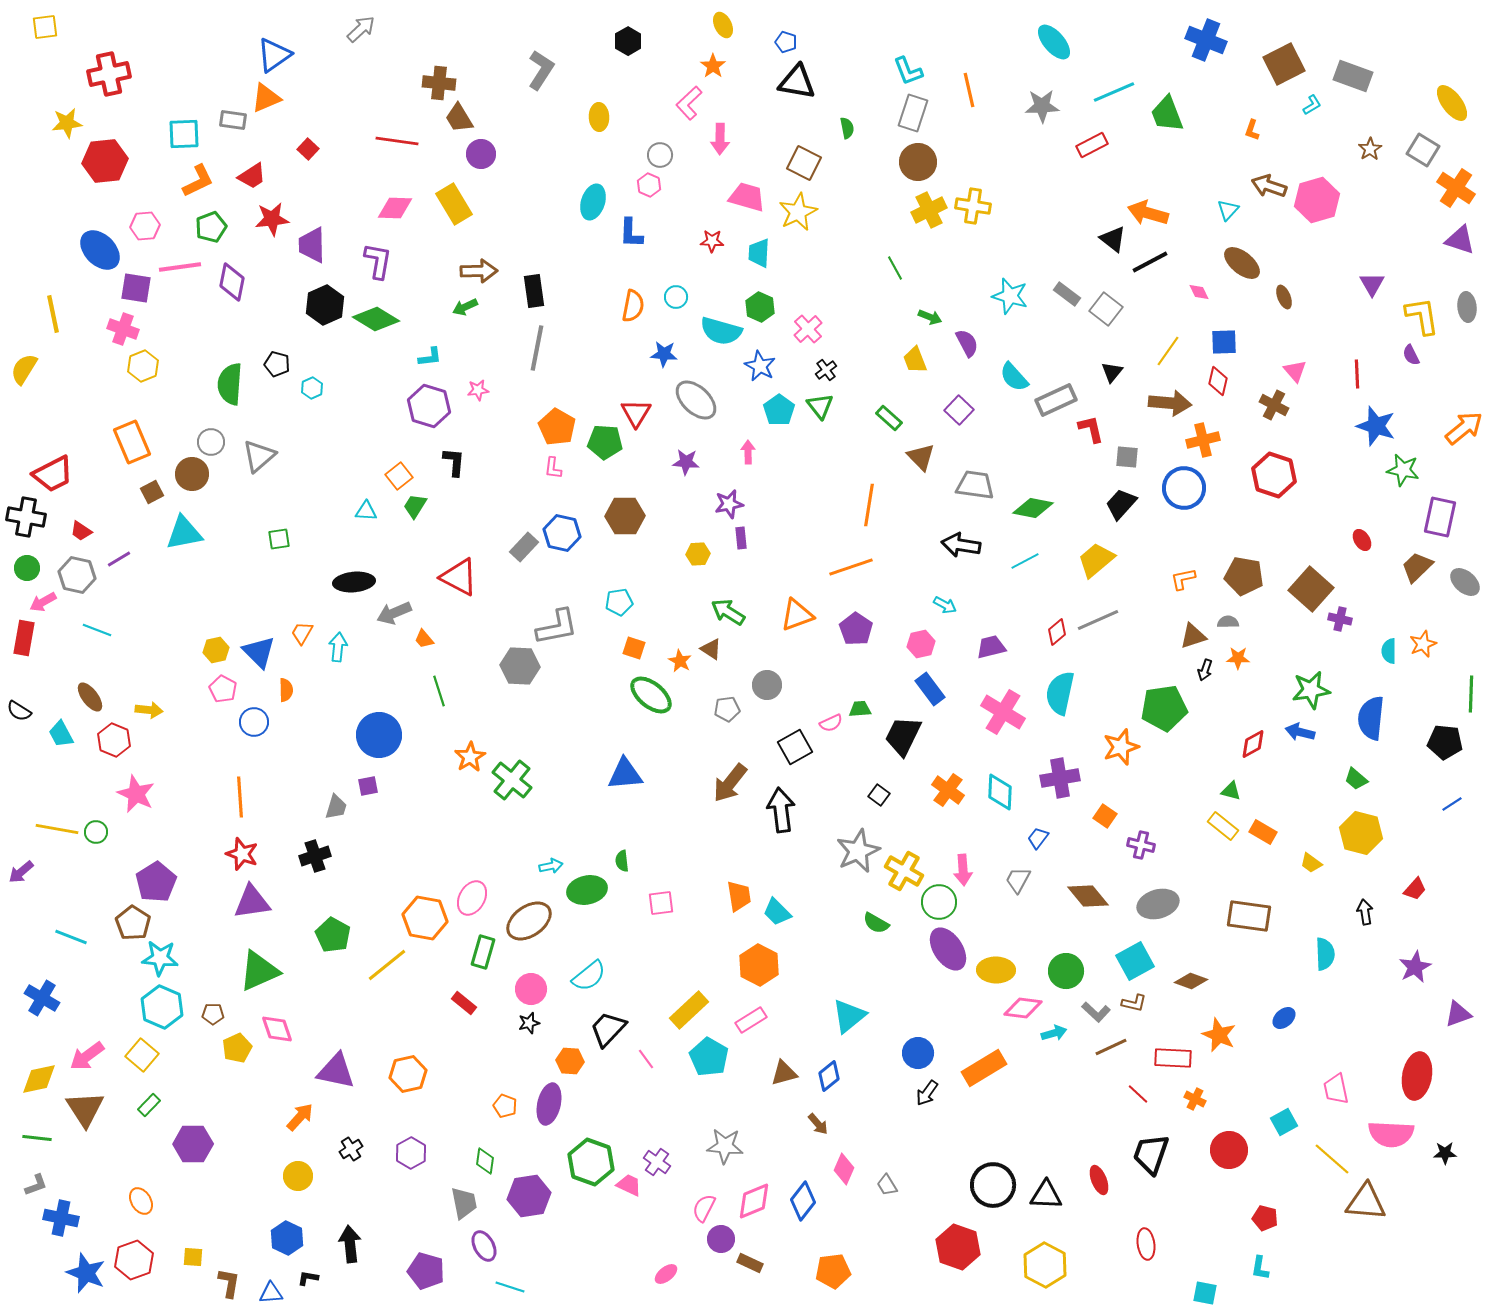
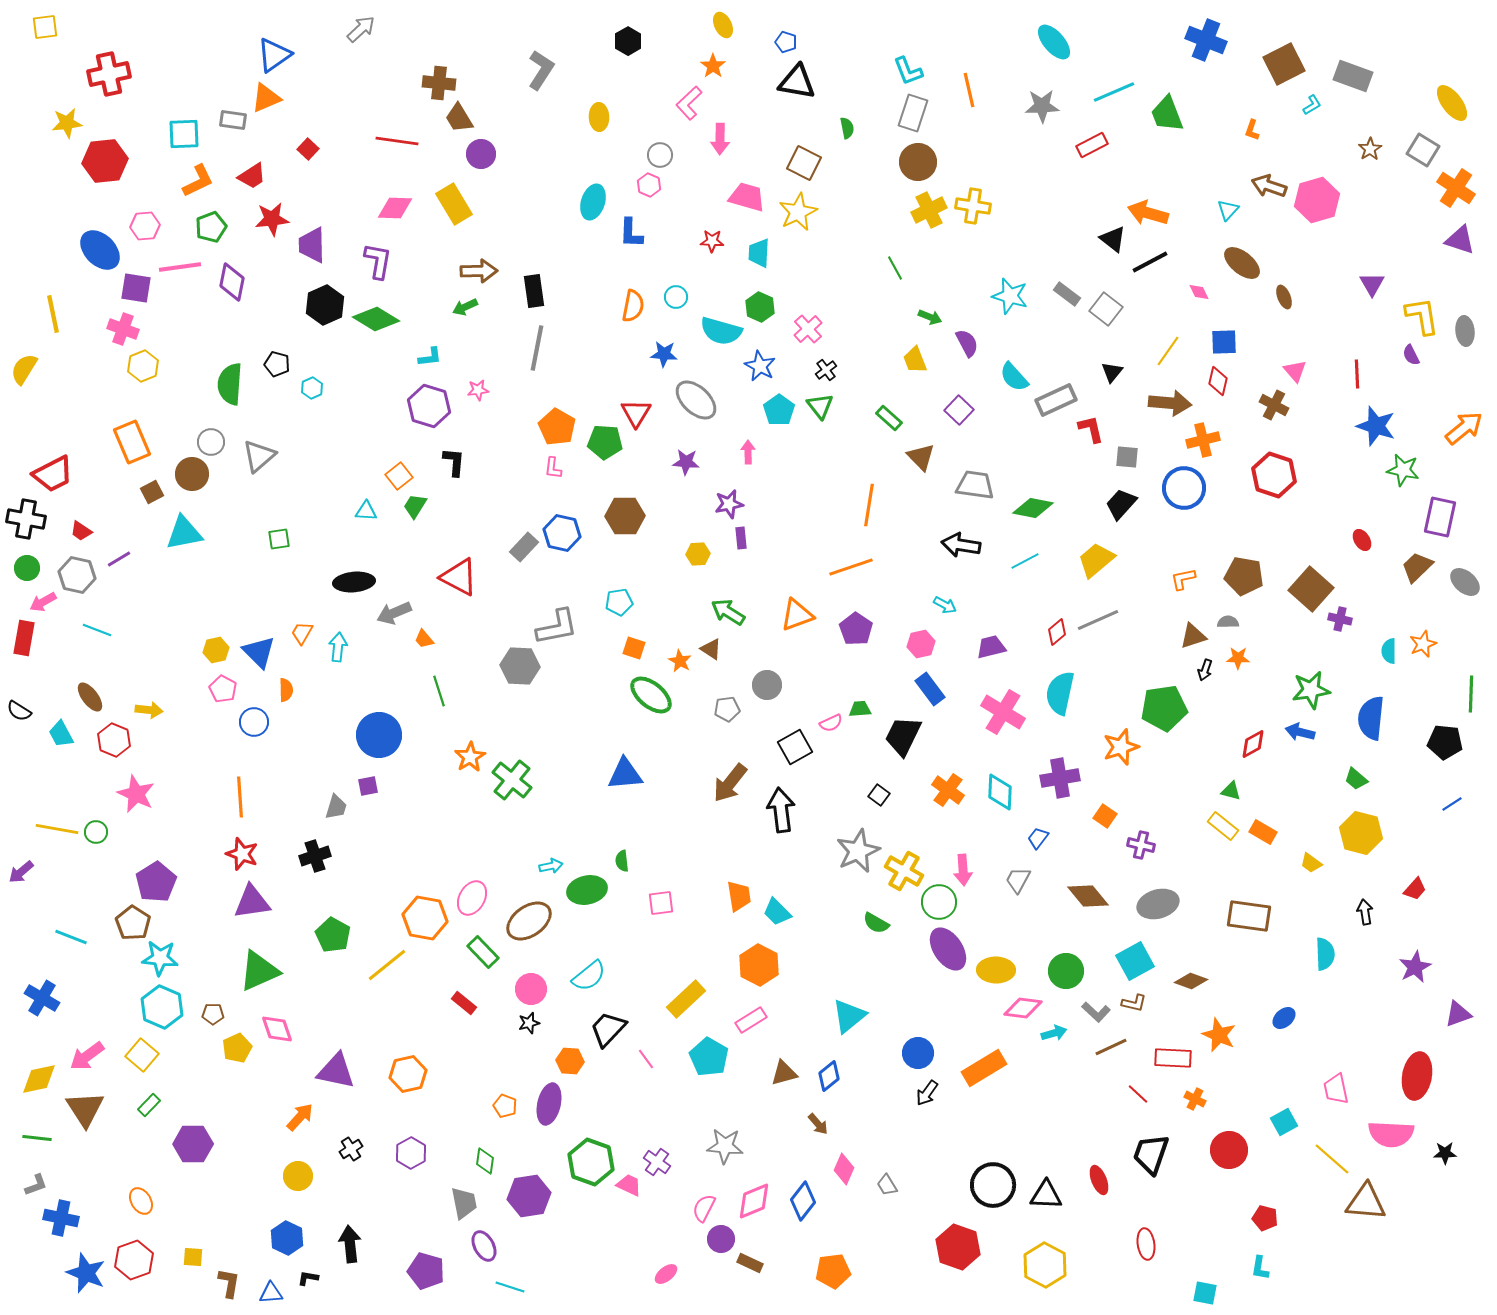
gray ellipse at (1467, 307): moved 2 px left, 24 px down
black cross at (26, 517): moved 2 px down
green rectangle at (483, 952): rotated 60 degrees counterclockwise
yellow rectangle at (689, 1010): moved 3 px left, 11 px up
